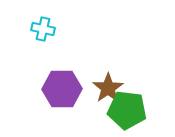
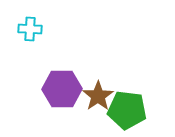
cyan cross: moved 13 px left; rotated 10 degrees counterclockwise
brown star: moved 10 px left, 8 px down
